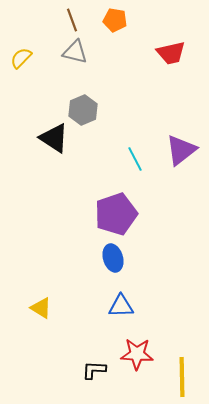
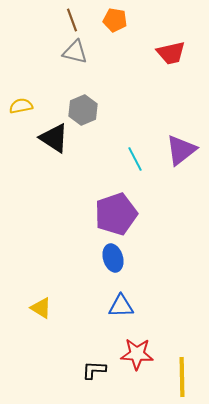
yellow semicircle: moved 48 px down; rotated 35 degrees clockwise
